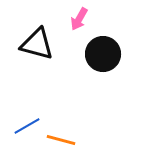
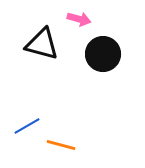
pink arrow: rotated 105 degrees counterclockwise
black triangle: moved 5 px right
orange line: moved 5 px down
